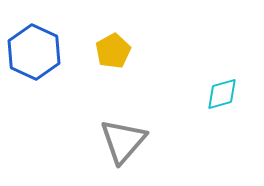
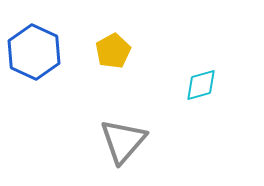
cyan diamond: moved 21 px left, 9 px up
